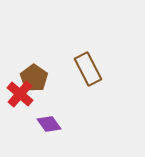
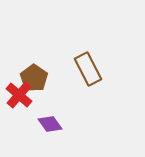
red cross: moved 1 px left, 1 px down
purple diamond: moved 1 px right
